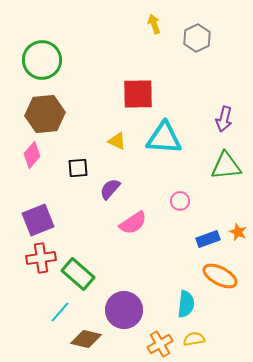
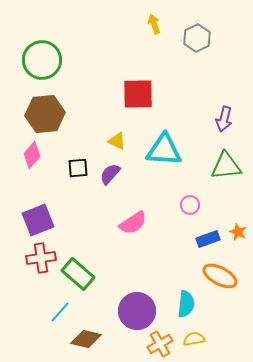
cyan triangle: moved 12 px down
purple semicircle: moved 15 px up
pink circle: moved 10 px right, 4 px down
purple circle: moved 13 px right, 1 px down
